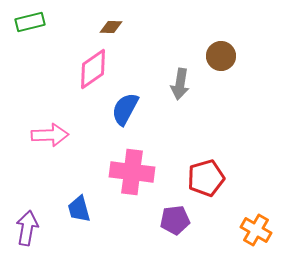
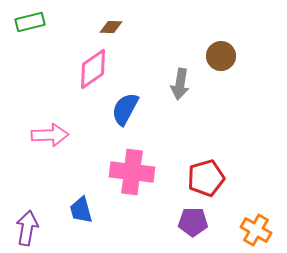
blue trapezoid: moved 2 px right, 1 px down
purple pentagon: moved 18 px right, 2 px down; rotated 8 degrees clockwise
